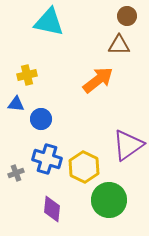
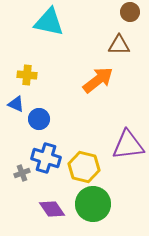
brown circle: moved 3 px right, 4 px up
yellow cross: rotated 18 degrees clockwise
blue triangle: rotated 18 degrees clockwise
blue circle: moved 2 px left
purple triangle: rotated 28 degrees clockwise
blue cross: moved 1 px left, 1 px up
yellow hexagon: rotated 12 degrees counterclockwise
gray cross: moved 6 px right
green circle: moved 16 px left, 4 px down
purple diamond: rotated 40 degrees counterclockwise
